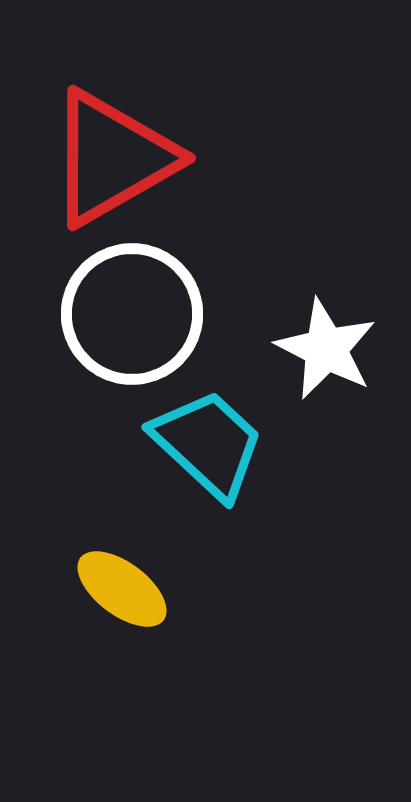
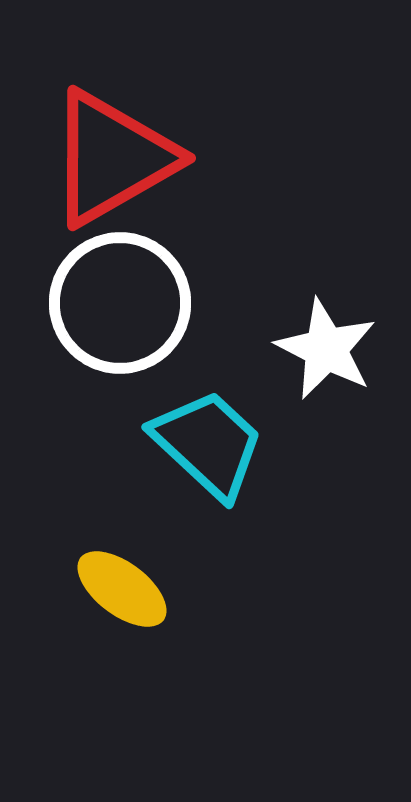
white circle: moved 12 px left, 11 px up
